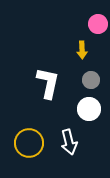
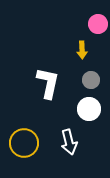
yellow circle: moved 5 px left
